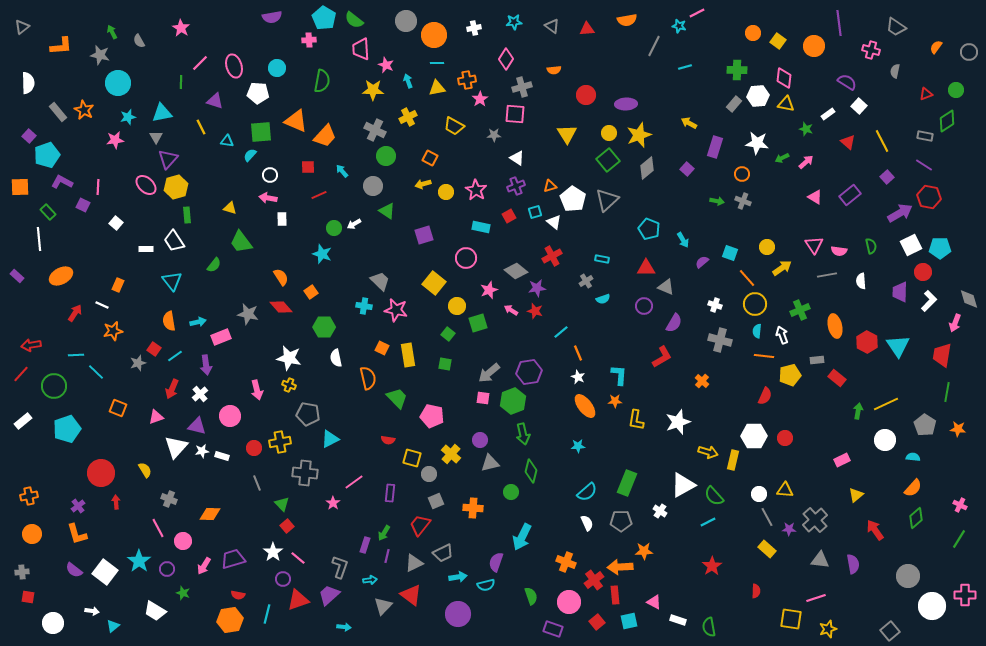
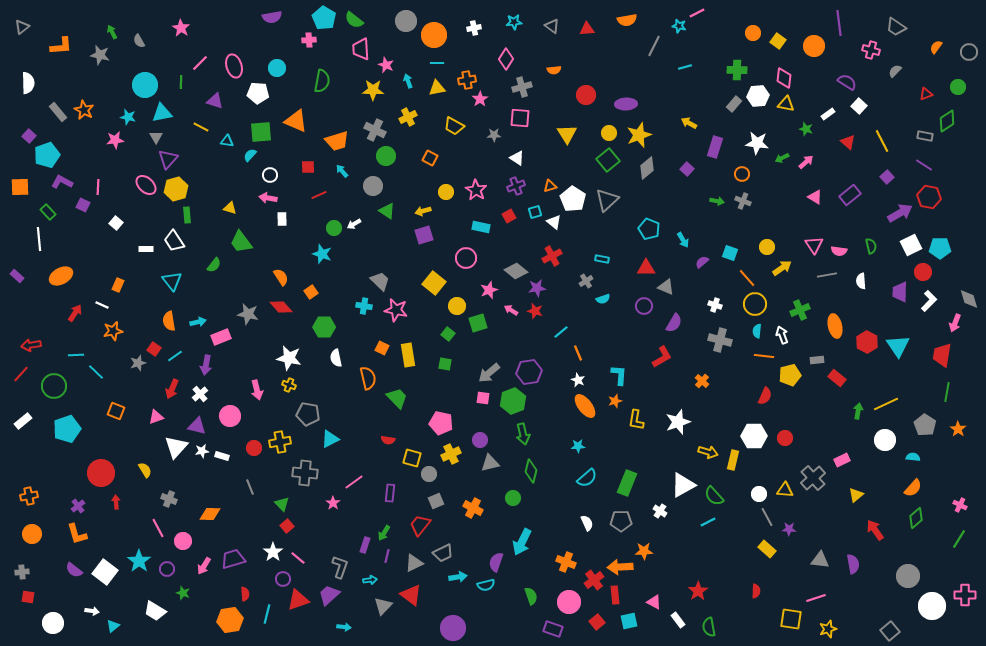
gray semicircle at (895, 71): rotated 32 degrees clockwise
cyan circle at (118, 83): moved 27 px right, 2 px down
green circle at (956, 90): moved 2 px right, 3 px up
pink square at (515, 114): moved 5 px right, 4 px down
cyan star at (128, 117): rotated 28 degrees clockwise
yellow line at (201, 127): rotated 35 degrees counterclockwise
orange trapezoid at (325, 136): moved 12 px right, 5 px down; rotated 30 degrees clockwise
yellow arrow at (423, 184): moved 27 px down
yellow hexagon at (176, 187): moved 2 px down
purple arrow at (206, 365): rotated 18 degrees clockwise
white star at (578, 377): moved 3 px down
orange star at (615, 401): rotated 16 degrees counterclockwise
orange square at (118, 408): moved 2 px left, 3 px down
pink pentagon at (432, 416): moved 9 px right, 7 px down
orange star at (958, 429): rotated 28 degrees clockwise
yellow cross at (451, 454): rotated 24 degrees clockwise
gray line at (257, 483): moved 7 px left, 4 px down
green circle at (511, 492): moved 2 px right, 6 px down
cyan semicircle at (587, 492): moved 14 px up
orange cross at (473, 508): rotated 24 degrees clockwise
gray cross at (815, 520): moved 2 px left, 42 px up
cyan arrow at (522, 537): moved 5 px down
red star at (712, 566): moved 14 px left, 25 px down
red semicircle at (238, 595): moved 7 px right, 1 px up; rotated 104 degrees counterclockwise
purple circle at (458, 614): moved 5 px left, 14 px down
white rectangle at (678, 620): rotated 35 degrees clockwise
